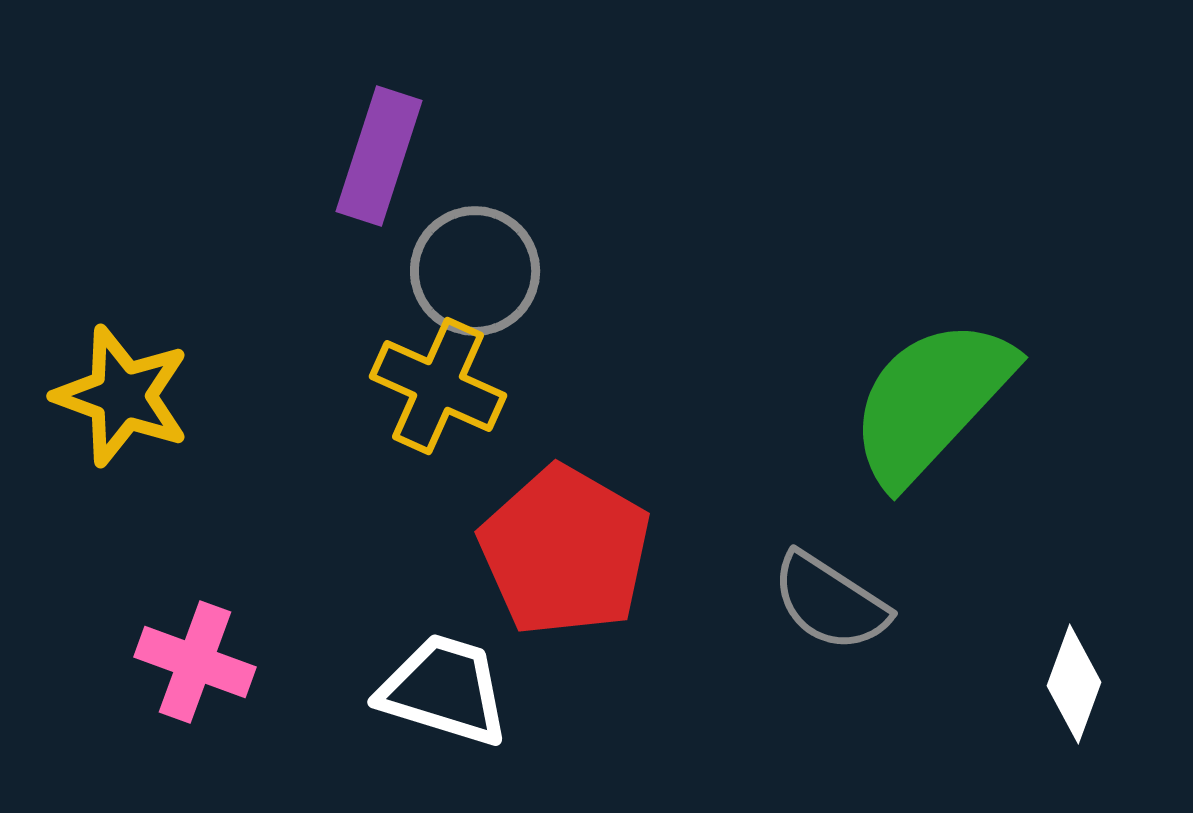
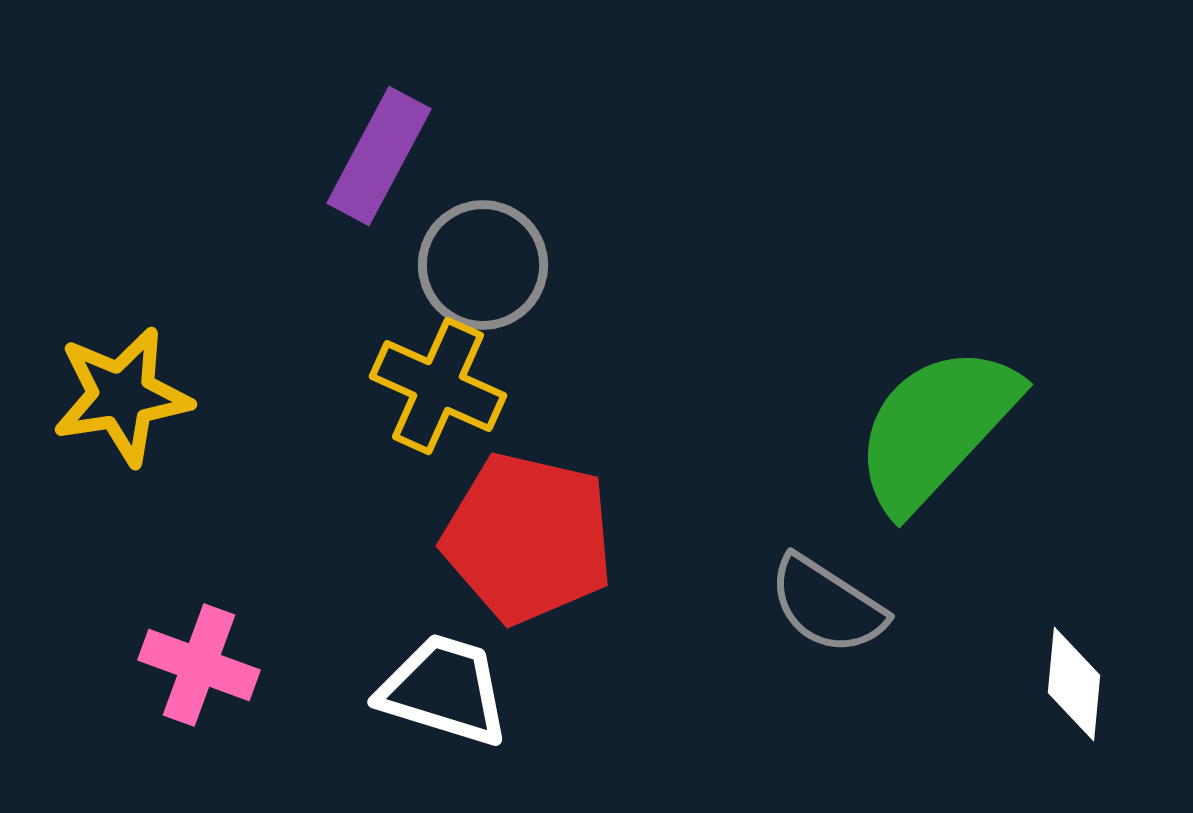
purple rectangle: rotated 10 degrees clockwise
gray circle: moved 8 px right, 6 px up
yellow star: rotated 29 degrees counterclockwise
green semicircle: moved 5 px right, 27 px down
red pentagon: moved 37 px left, 13 px up; rotated 17 degrees counterclockwise
gray semicircle: moved 3 px left, 3 px down
pink cross: moved 4 px right, 3 px down
white diamond: rotated 15 degrees counterclockwise
